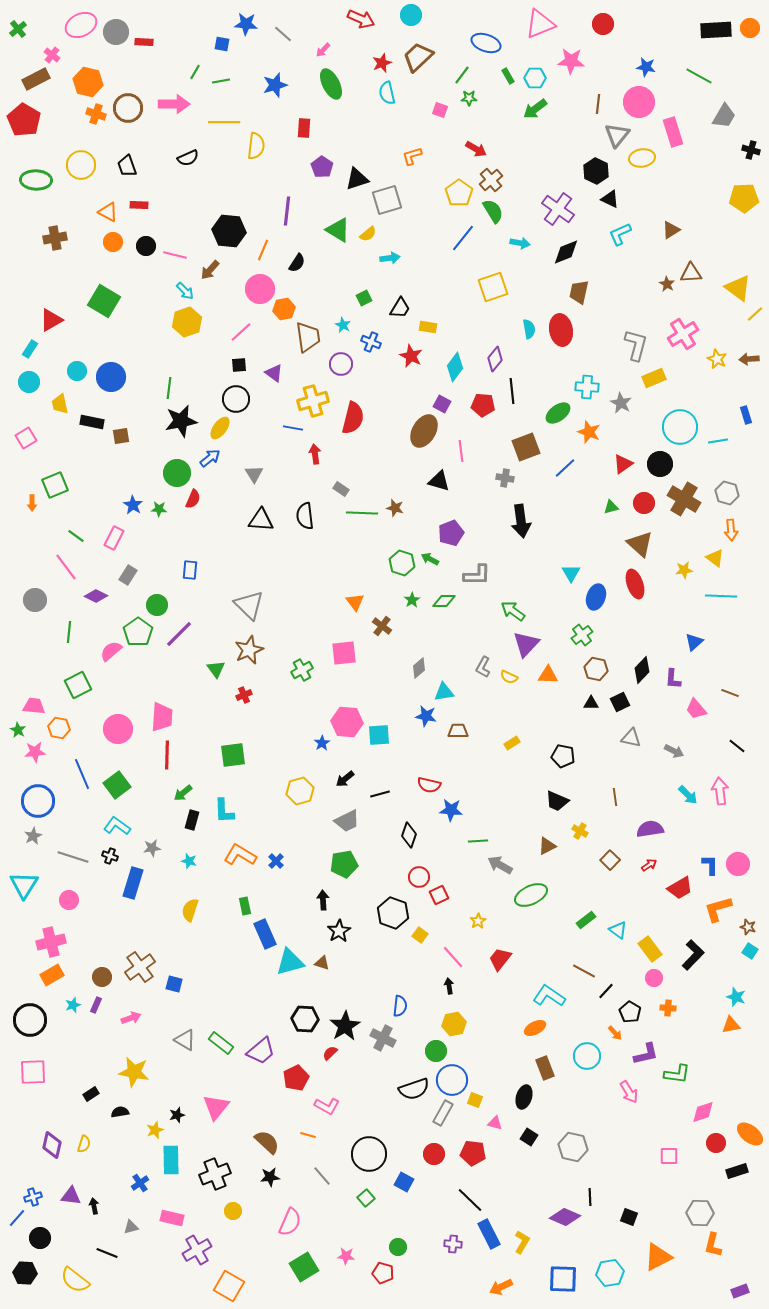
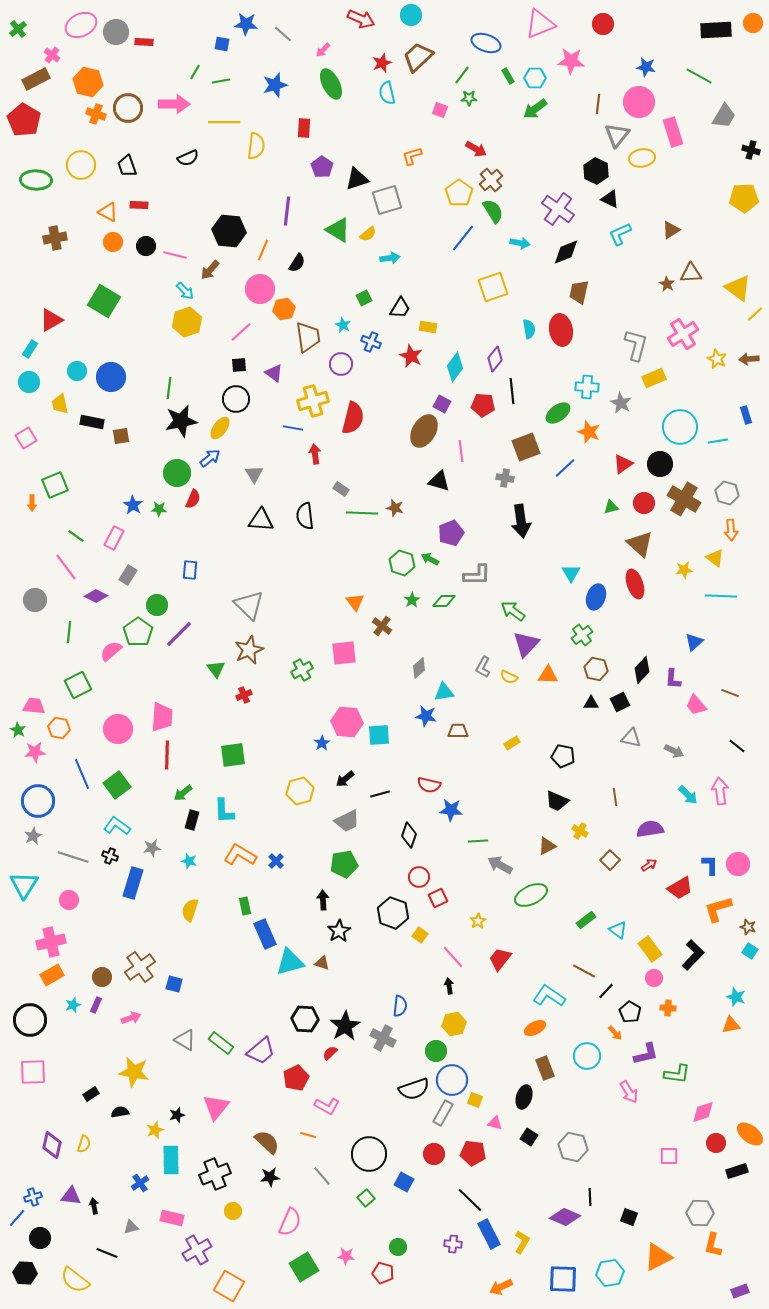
orange circle at (750, 28): moved 3 px right, 5 px up
pink trapezoid at (696, 709): moved 4 px up
red square at (439, 895): moved 1 px left, 3 px down
